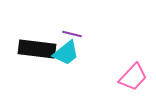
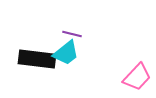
black rectangle: moved 10 px down
pink trapezoid: moved 4 px right
